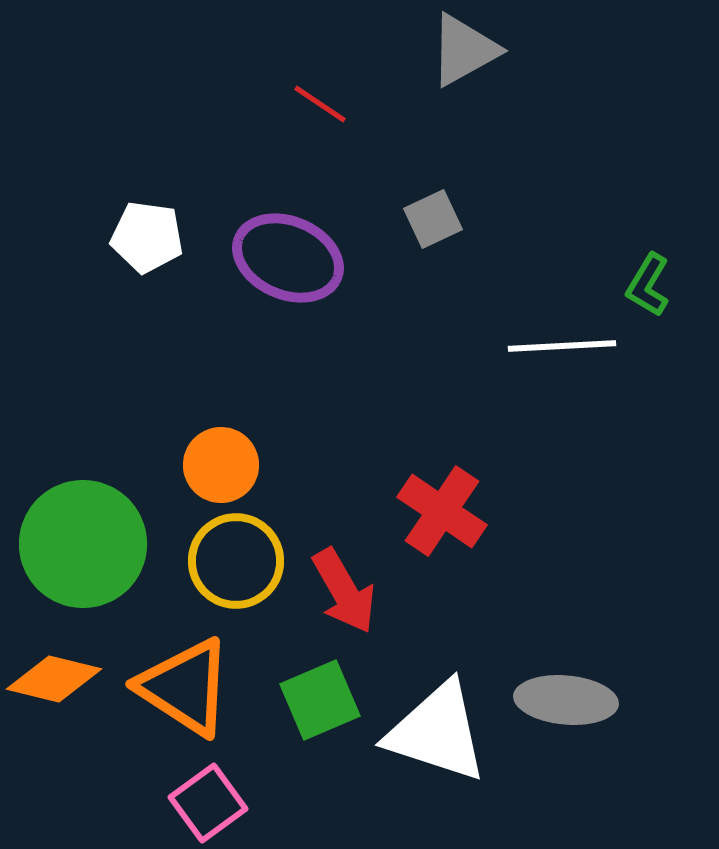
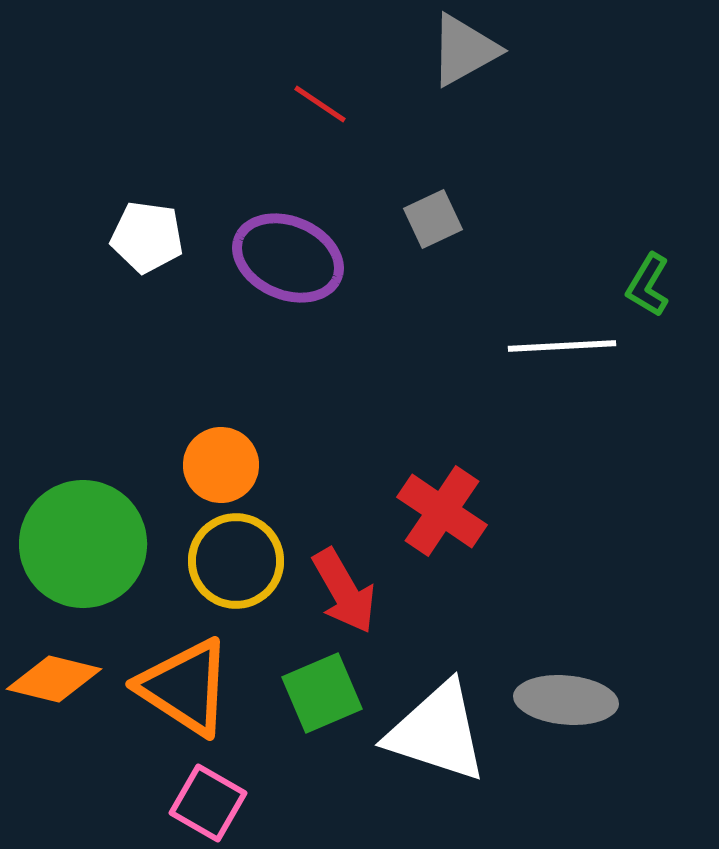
green square: moved 2 px right, 7 px up
pink square: rotated 24 degrees counterclockwise
